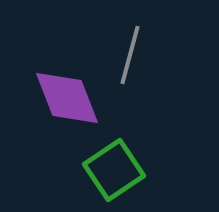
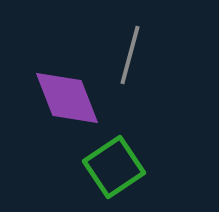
green square: moved 3 px up
